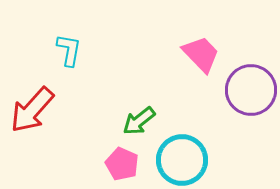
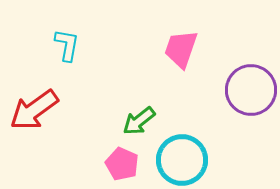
cyan L-shape: moved 2 px left, 5 px up
pink trapezoid: moved 20 px left, 5 px up; rotated 117 degrees counterclockwise
red arrow: moved 2 px right; rotated 12 degrees clockwise
